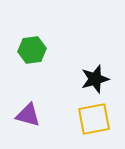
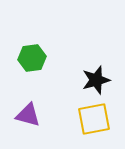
green hexagon: moved 8 px down
black star: moved 1 px right, 1 px down
